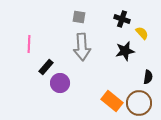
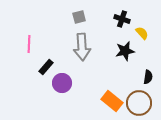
gray square: rotated 24 degrees counterclockwise
purple circle: moved 2 px right
